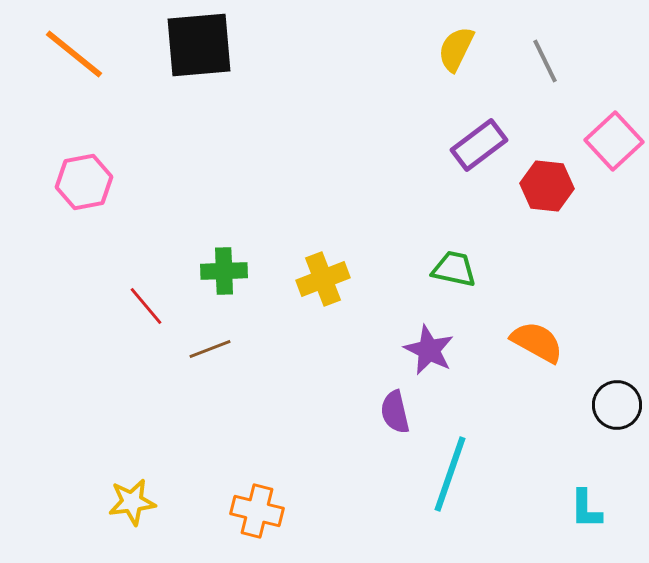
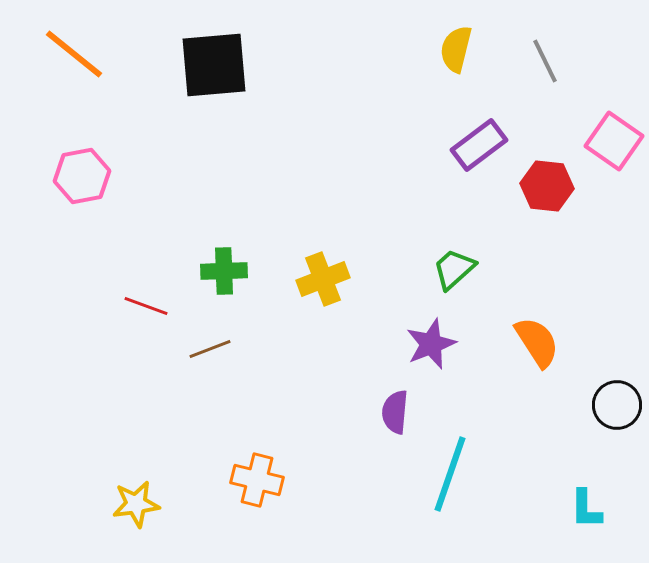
black square: moved 15 px right, 20 px down
yellow semicircle: rotated 12 degrees counterclockwise
pink square: rotated 12 degrees counterclockwise
pink hexagon: moved 2 px left, 6 px up
green trapezoid: rotated 54 degrees counterclockwise
red line: rotated 30 degrees counterclockwise
orange semicircle: rotated 28 degrees clockwise
purple star: moved 2 px right, 6 px up; rotated 24 degrees clockwise
purple semicircle: rotated 18 degrees clockwise
yellow star: moved 4 px right, 2 px down
orange cross: moved 31 px up
